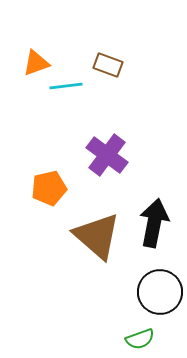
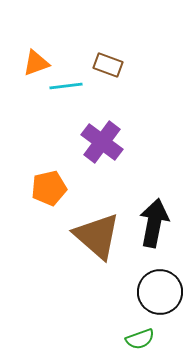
purple cross: moved 5 px left, 13 px up
